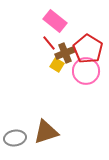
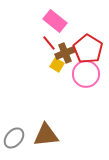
pink circle: moved 3 px down
brown triangle: moved 3 px down; rotated 12 degrees clockwise
gray ellipse: moved 1 px left; rotated 40 degrees counterclockwise
